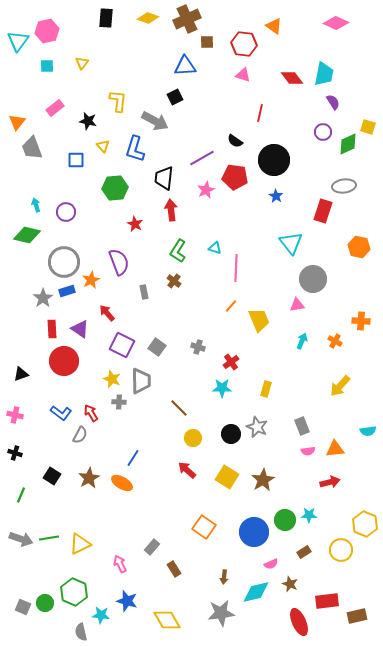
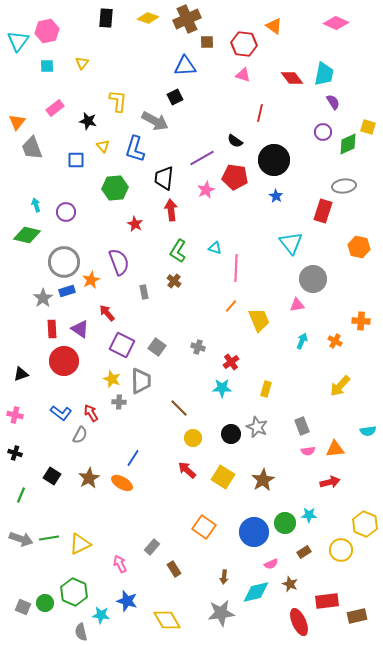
yellow square at (227, 477): moved 4 px left
green circle at (285, 520): moved 3 px down
